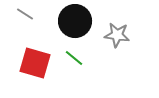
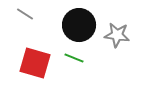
black circle: moved 4 px right, 4 px down
green line: rotated 18 degrees counterclockwise
